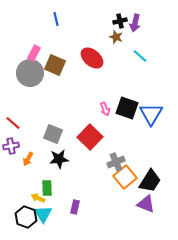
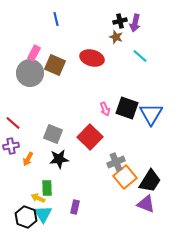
red ellipse: rotated 25 degrees counterclockwise
